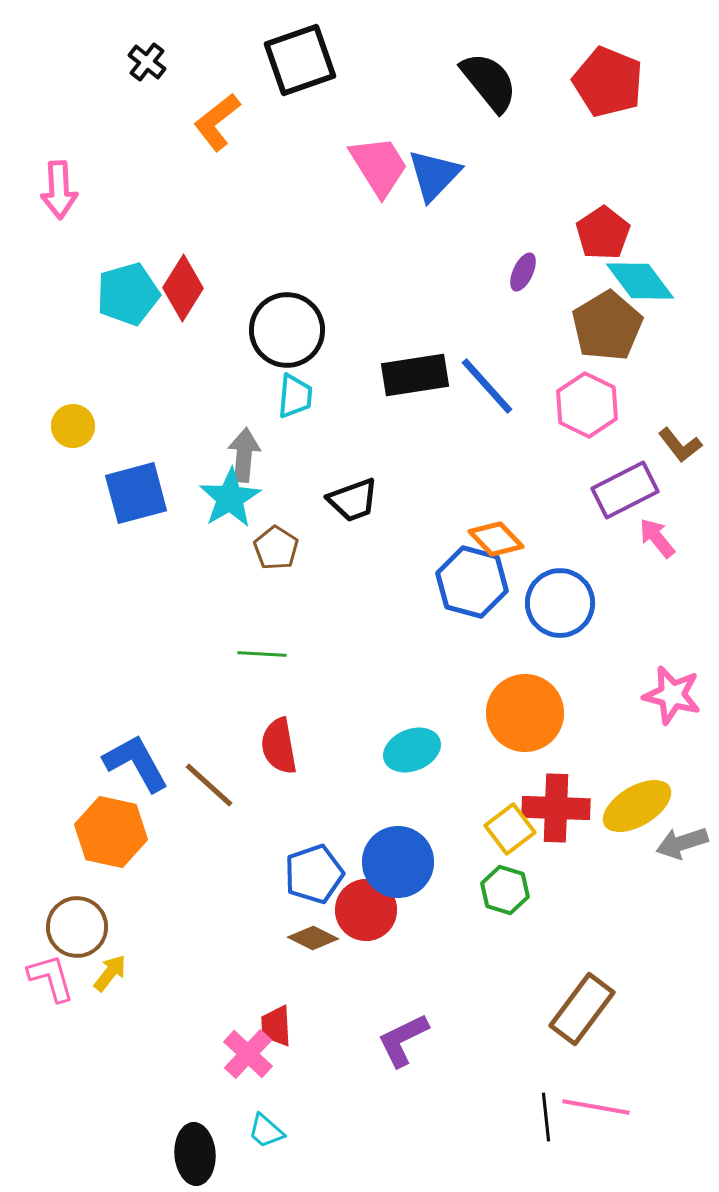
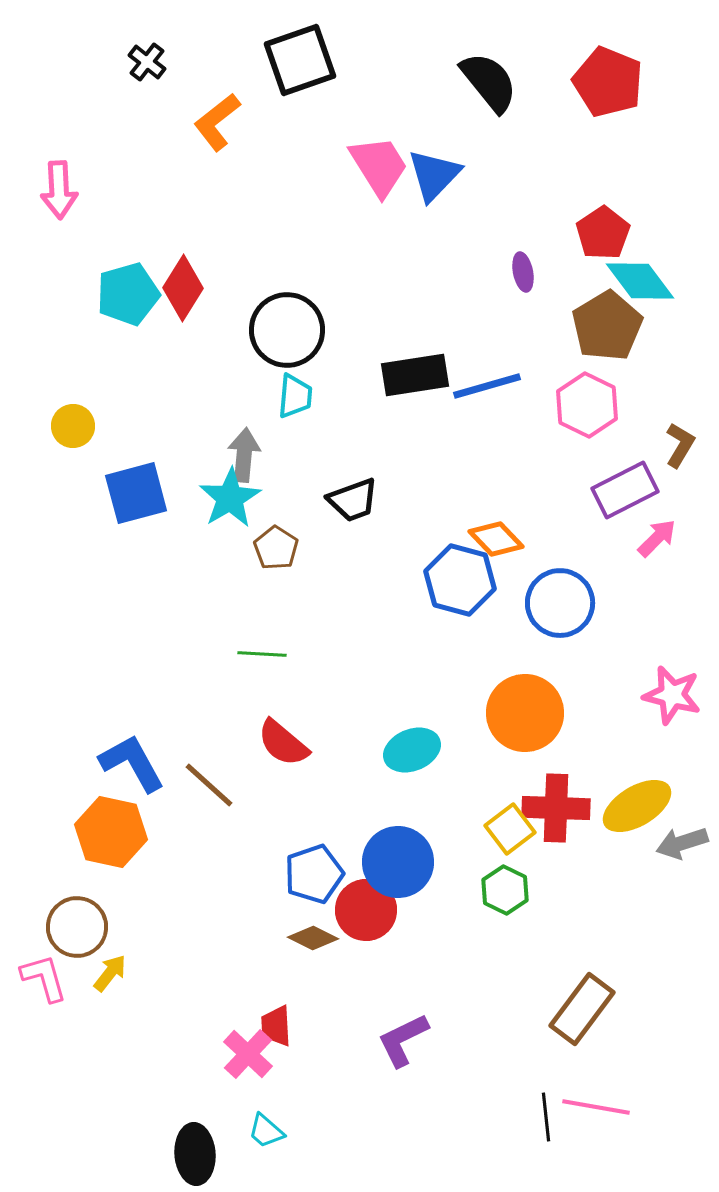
purple ellipse at (523, 272): rotated 36 degrees counterclockwise
blue line at (487, 386): rotated 64 degrees counterclockwise
brown L-shape at (680, 445): rotated 111 degrees counterclockwise
pink arrow at (657, 538): rotated 84 degrees clockwise
blue hexagon at (472, 582): moved 12 px left, 2 px up
red semicircle at (279, 746): moved 4 px right, 3 px up; rotated 40 degrees counterclockwise
blue L-shape at (136, 763): moved 4 px left
green hexagon at (505, 890): rotated 9 degrees clockwise
pink L-shape at (51, 978): moved 7 px left
